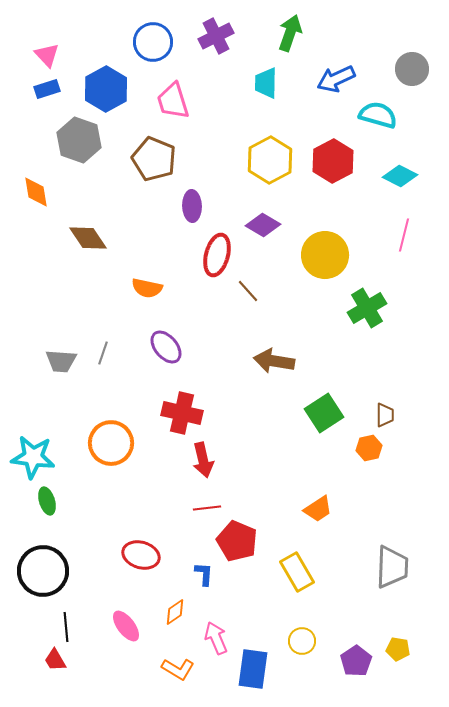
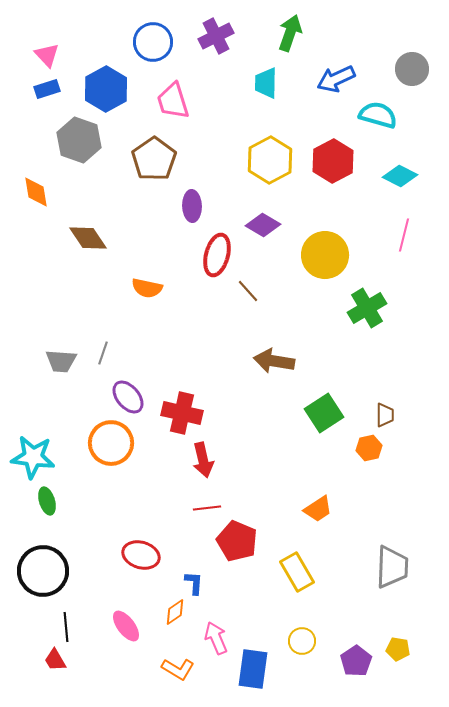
brown pentagon at (154, 159): rotated 15 degrees clockwise
purple ellipse at (166, 347): moved 38 px left, 50 px down
blue L-shape at (204, 574): moved 10 px left, 9 px down
